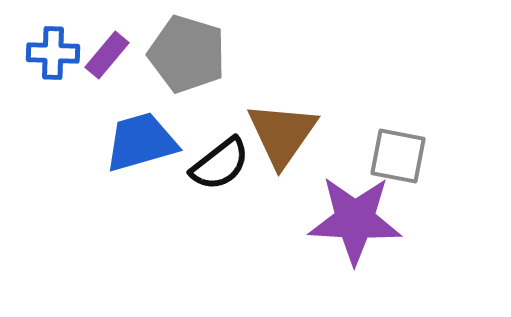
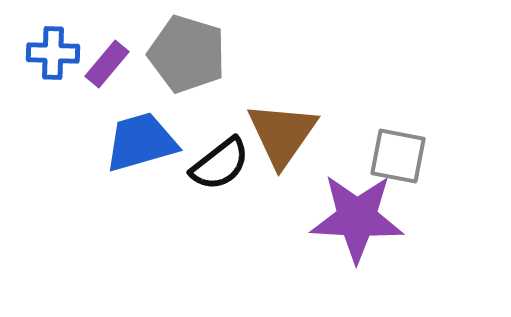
purple rectangle: moved 9 px down
purple star: moved 2 px right, 2 px up
